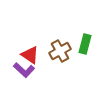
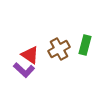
green rectangle: moved 1 px down
brown cross: moved 1 px left, 2 px up
